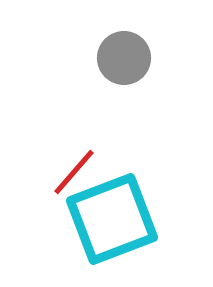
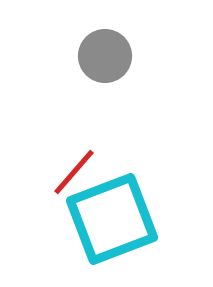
gray circle: moved 19 px left, 2 px up
